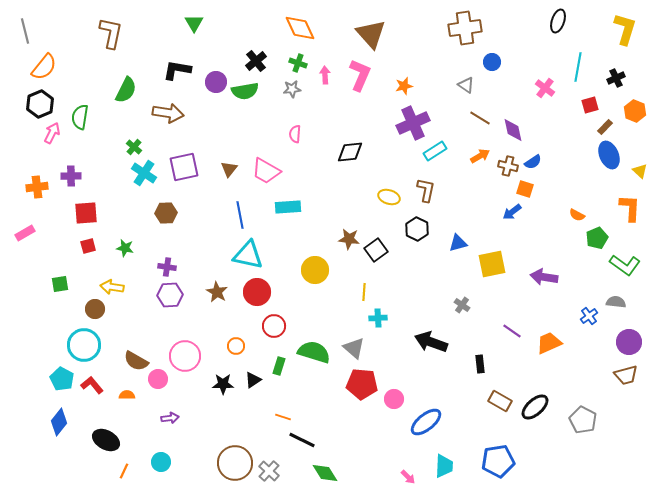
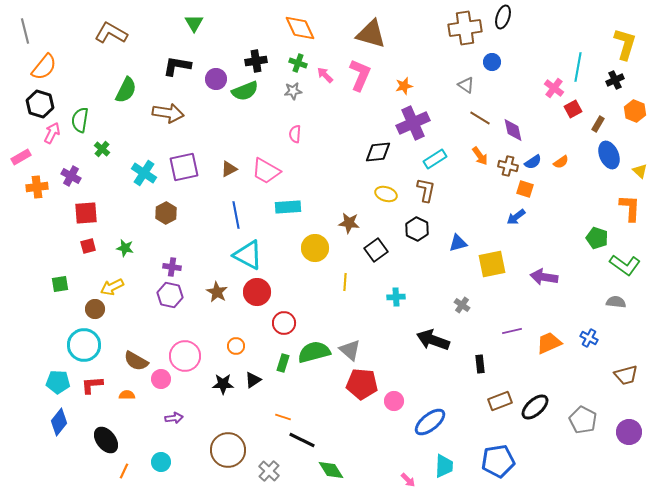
black ellipse at (558, 21): moved 55 px left, 4 px up
yellow L-shape at (625, 29): moved 15 px down
brown L-shape at (111, 33): rotated 72 degrees counterclockwise
brown triangle at (371, 34): rotated 32 degrees counterclockwise
black cross at (256, 61): rotated 30 degrees clockwise
black L-shape at (177, 70): moved 4 px up
pink arrow at (325, 75): rotated 42 degrees counterclockwise
black cross at (616, 78): moved 1 px left, 2 px down
purple circle at (216, 82): moved 3 px up
pink cross at (545, 88): moved 9 px right
gray star at (292, 89): moved 1 px right, 2 px down
green semicircle at (245, 91): rotated 12 degrees counterclockwise
black hexagon at (40, 104): rotated 20 degrees counterclockwise
red square at (590, 105): moved 17 px left, 4 px down; rotated 12 degrees counterclockwise
green semicircle at (80, 117): moved 3 px down
brown rectangle at (605, 127): moved 7 px left, 3 px up; rotated 14 degrees counterclockwise
green cross at (134, 147): moved 32 px left, 2 px down
cyan rectangle at (435, 151): moved 8 px down
black diamond at (350, 152): moved 28 px right
orange arrow at (480, 156): rotated 84 degrees clockwise
brown triangle at (229, 169): rotated 24 degrees clockwise
purple cross at (71, 176): rotated 30 degrees clockwise
yellow ellipse at (389, 197): moved 3 px left, 3 px up
blue arrow at (512, 212): moved 4 px right, 5 px down
brown hexagon at (166, 213): rotated 25 degrees counterclockwise
blue line at (240, 215): moved 4 px left
orange semicircle at (577, 215): moved 16 px left, 53 px up; rotated 63 degrees counterclockwise
pink rectangle at (25, 233): moved 4 px left, 76 px up
green pentagon at (597, 238): rotated 30 degrees counterclockwise
brown star at (349, 239): moved 16 px up
cyan triangle at (248, 255): rotated 16 degrees clockwise
purple cross at (167, 267): moved 5 px right
yellow circle at (315, 270): moved 22 px up
yellow arrow at (112, 287): rotated 35 degrees counterclockwise
yellow line at (364, 292): moved 19 px left, 10 px up
purple hexagon at (170, 295): rotated 15 degrees clockwise
blue cross at (589, 316): moved 22 px down; rotated 24 degrees counterclockwise
cyan cross at (378, 318): moved 18 px right, 21 px up
red circle at (274, 326): moved 10 px right, 3 px up
purple line at (512, 331): rotated 48 degrees counterclockwise
black arrow at (431, 342): moved 2 px right, 2 px up
purple circle at (629, 342): moved 90 px down
gray triangle at (354, 348): moved 4 px left, 2 px down
green semicircle at (314, 352): rotated 32 degrees counterclockwise
green rectangle at (279, 366): moved 4 px right, 3 px up
cyan pentagon at (62, 379): moved 4 px left, 3 px down; rotated 25 degrees counterclockwise
pink circle at (158, 379): moved 3 px right
red L-shape at (92, 385): rotated 55 degrees counterclockwise
pink circle at (394, 399): moved 2 px down
brown rectangle at (500, 401): rotated 50 degrees counterclockwise
purple arrow at (170, 418): moved 4 px right
blue ellipse at (426, 422): moved 4 px right
black ellipse at (106, 440): rotated 24 degrees clockwise
brown circle at (235, 463): moved 7 px left, 13 px up
green diamond at (325, 473): moved 6 px right, 3 px up
pink arrow at (408, 477): moved 3 px down
